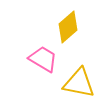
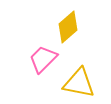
pink trapezoid: rotated 76 degrees counterclockwise
